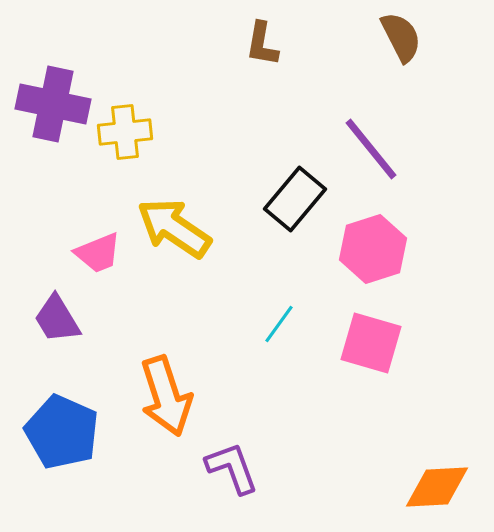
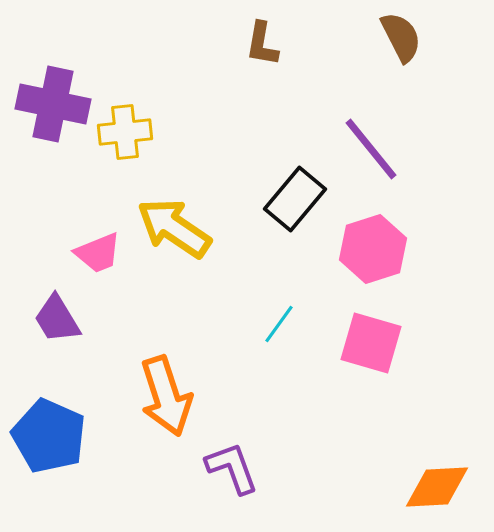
blue pentagon: moved 13 px left, 4 px down
